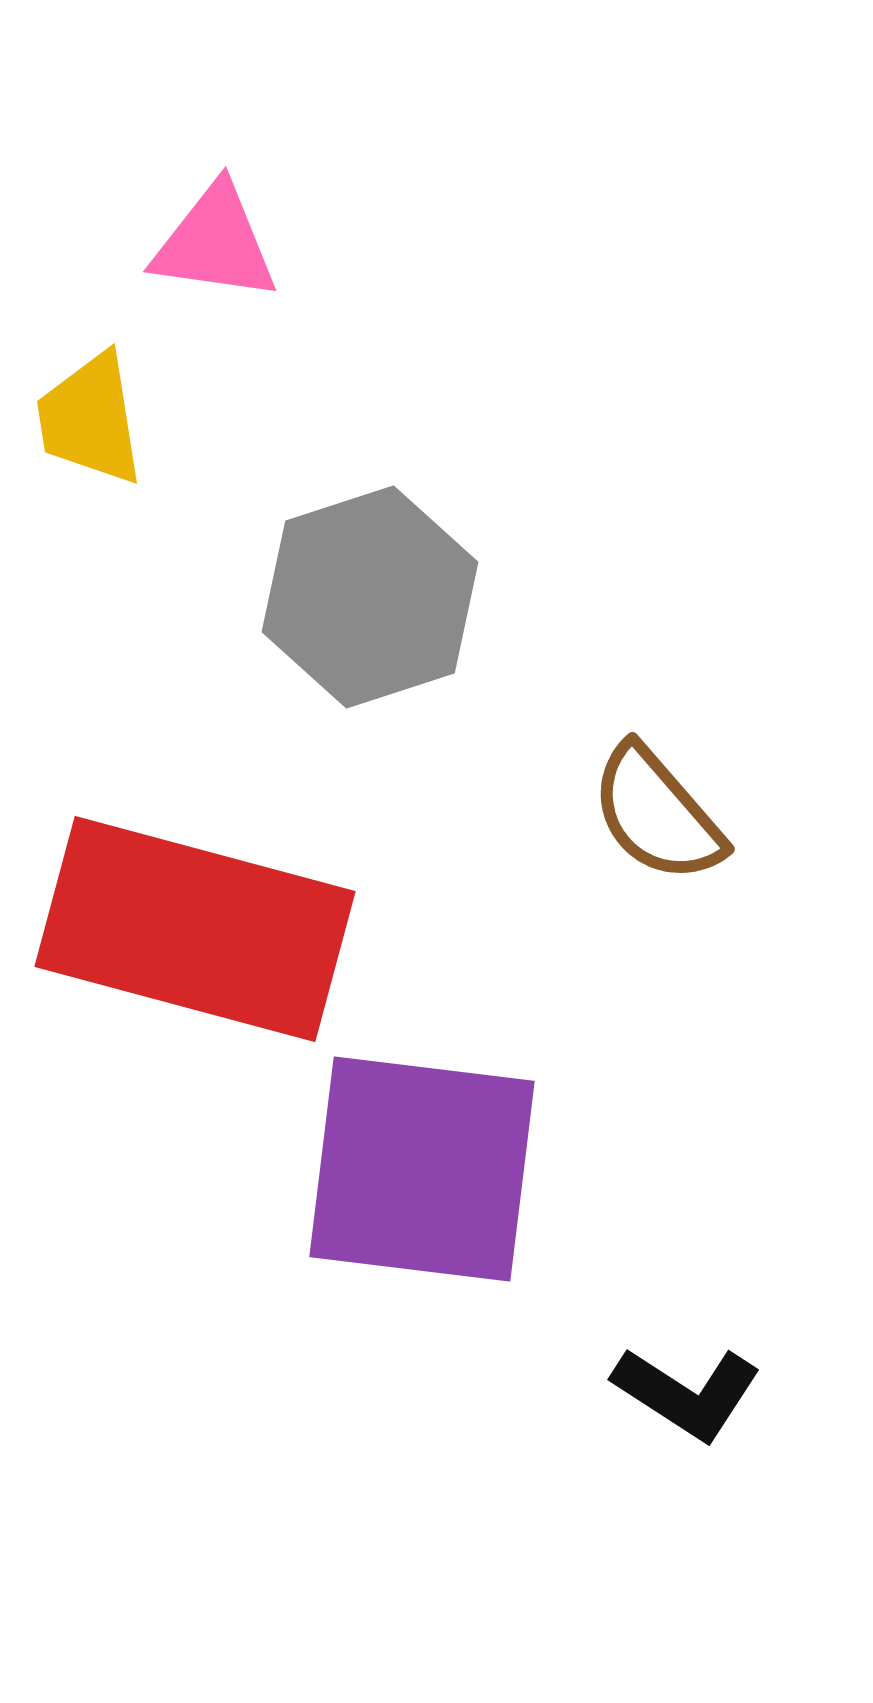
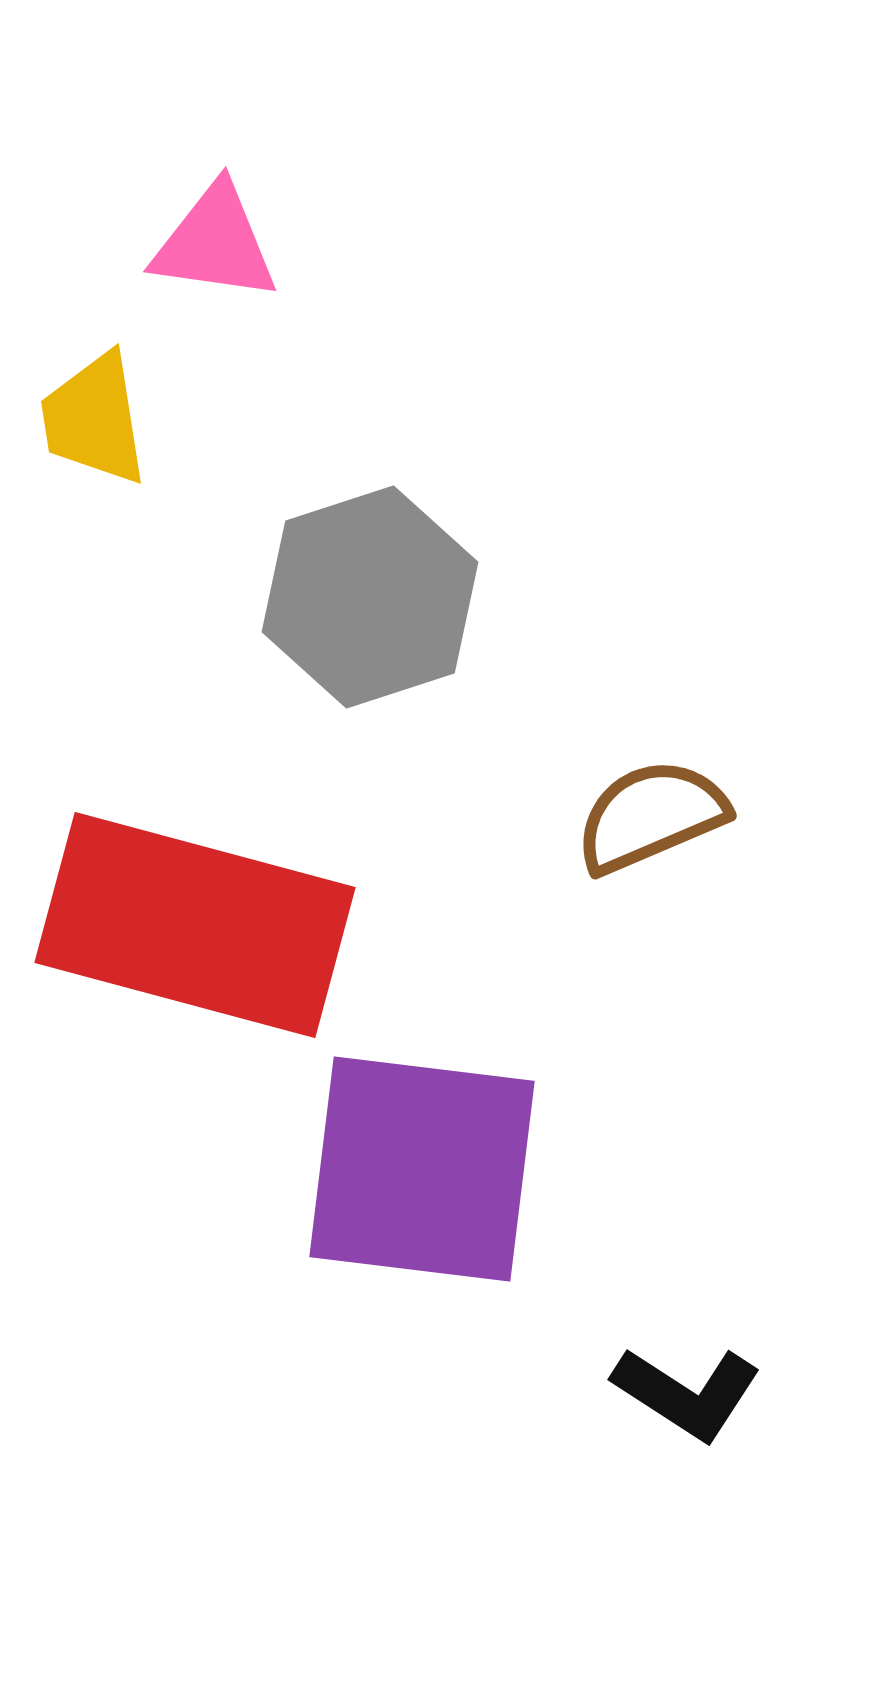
yellow trapezoid: moved 4 px right
brown semicircle: moved 6 px left, 2 px down; rotated 108 degrees clockwise
red rectangle: moved 4 px up
